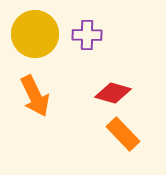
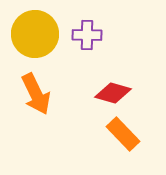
orange arrow: moved 1 px right, 2 px up
